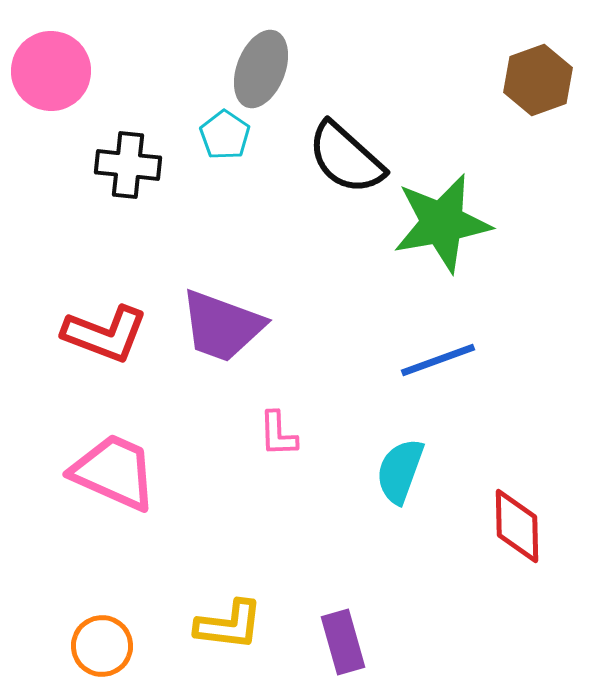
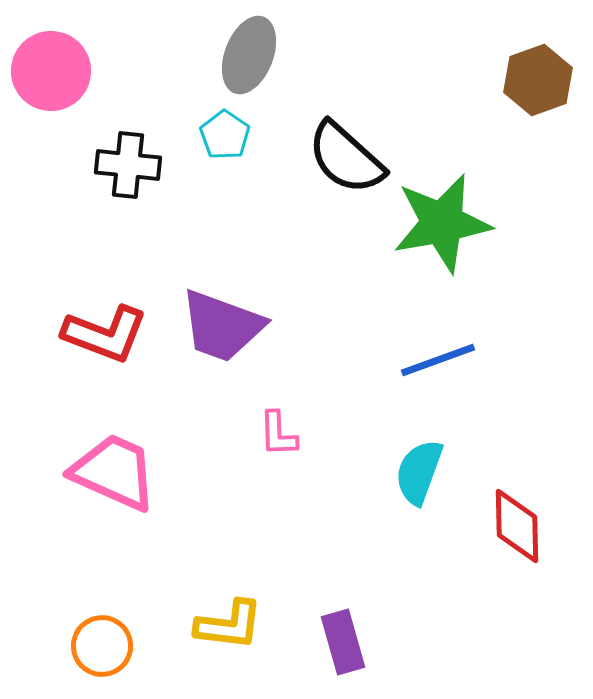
gray ellipse: moved 12 px left, 14 px up
cyan semicircle: moved 19 px right, 1 px down
